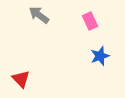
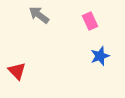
red triangle: moved 4 px left, 8 px up
